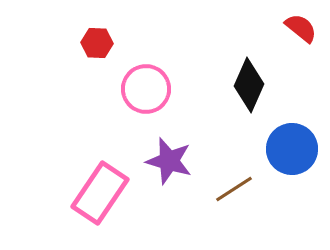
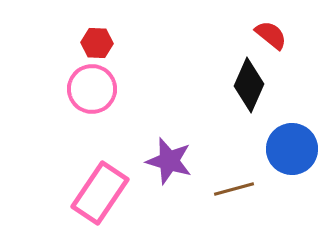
red semicircle: moved 30 px left, 7 px down
pink circle: moved 54 px left
brown line: rotated 18 degrees clockwise
